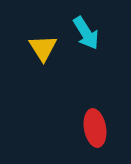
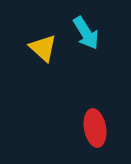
yellow triangle: rotated 16 degrees counterclockwise
